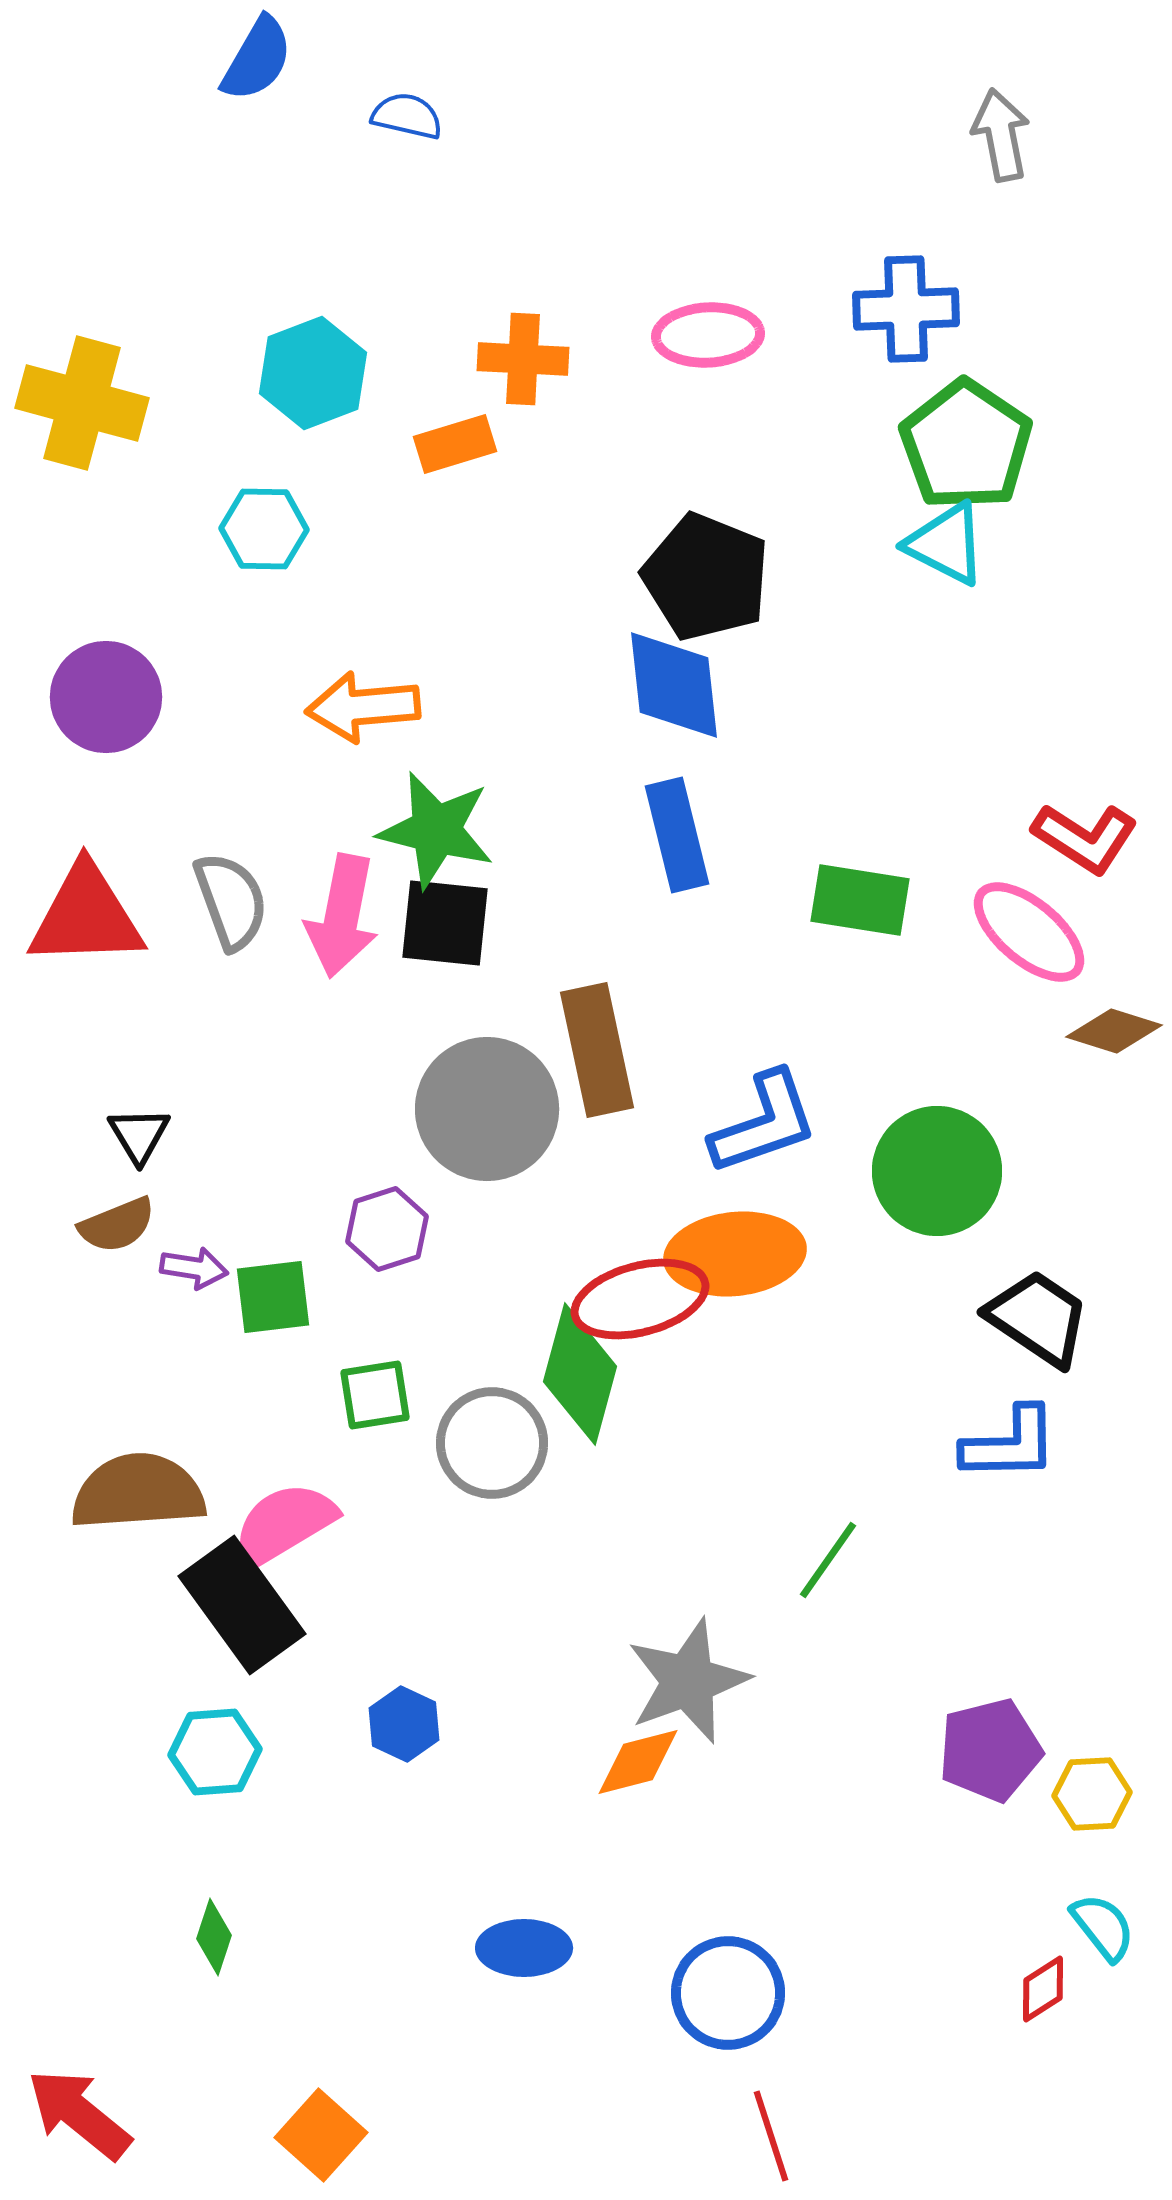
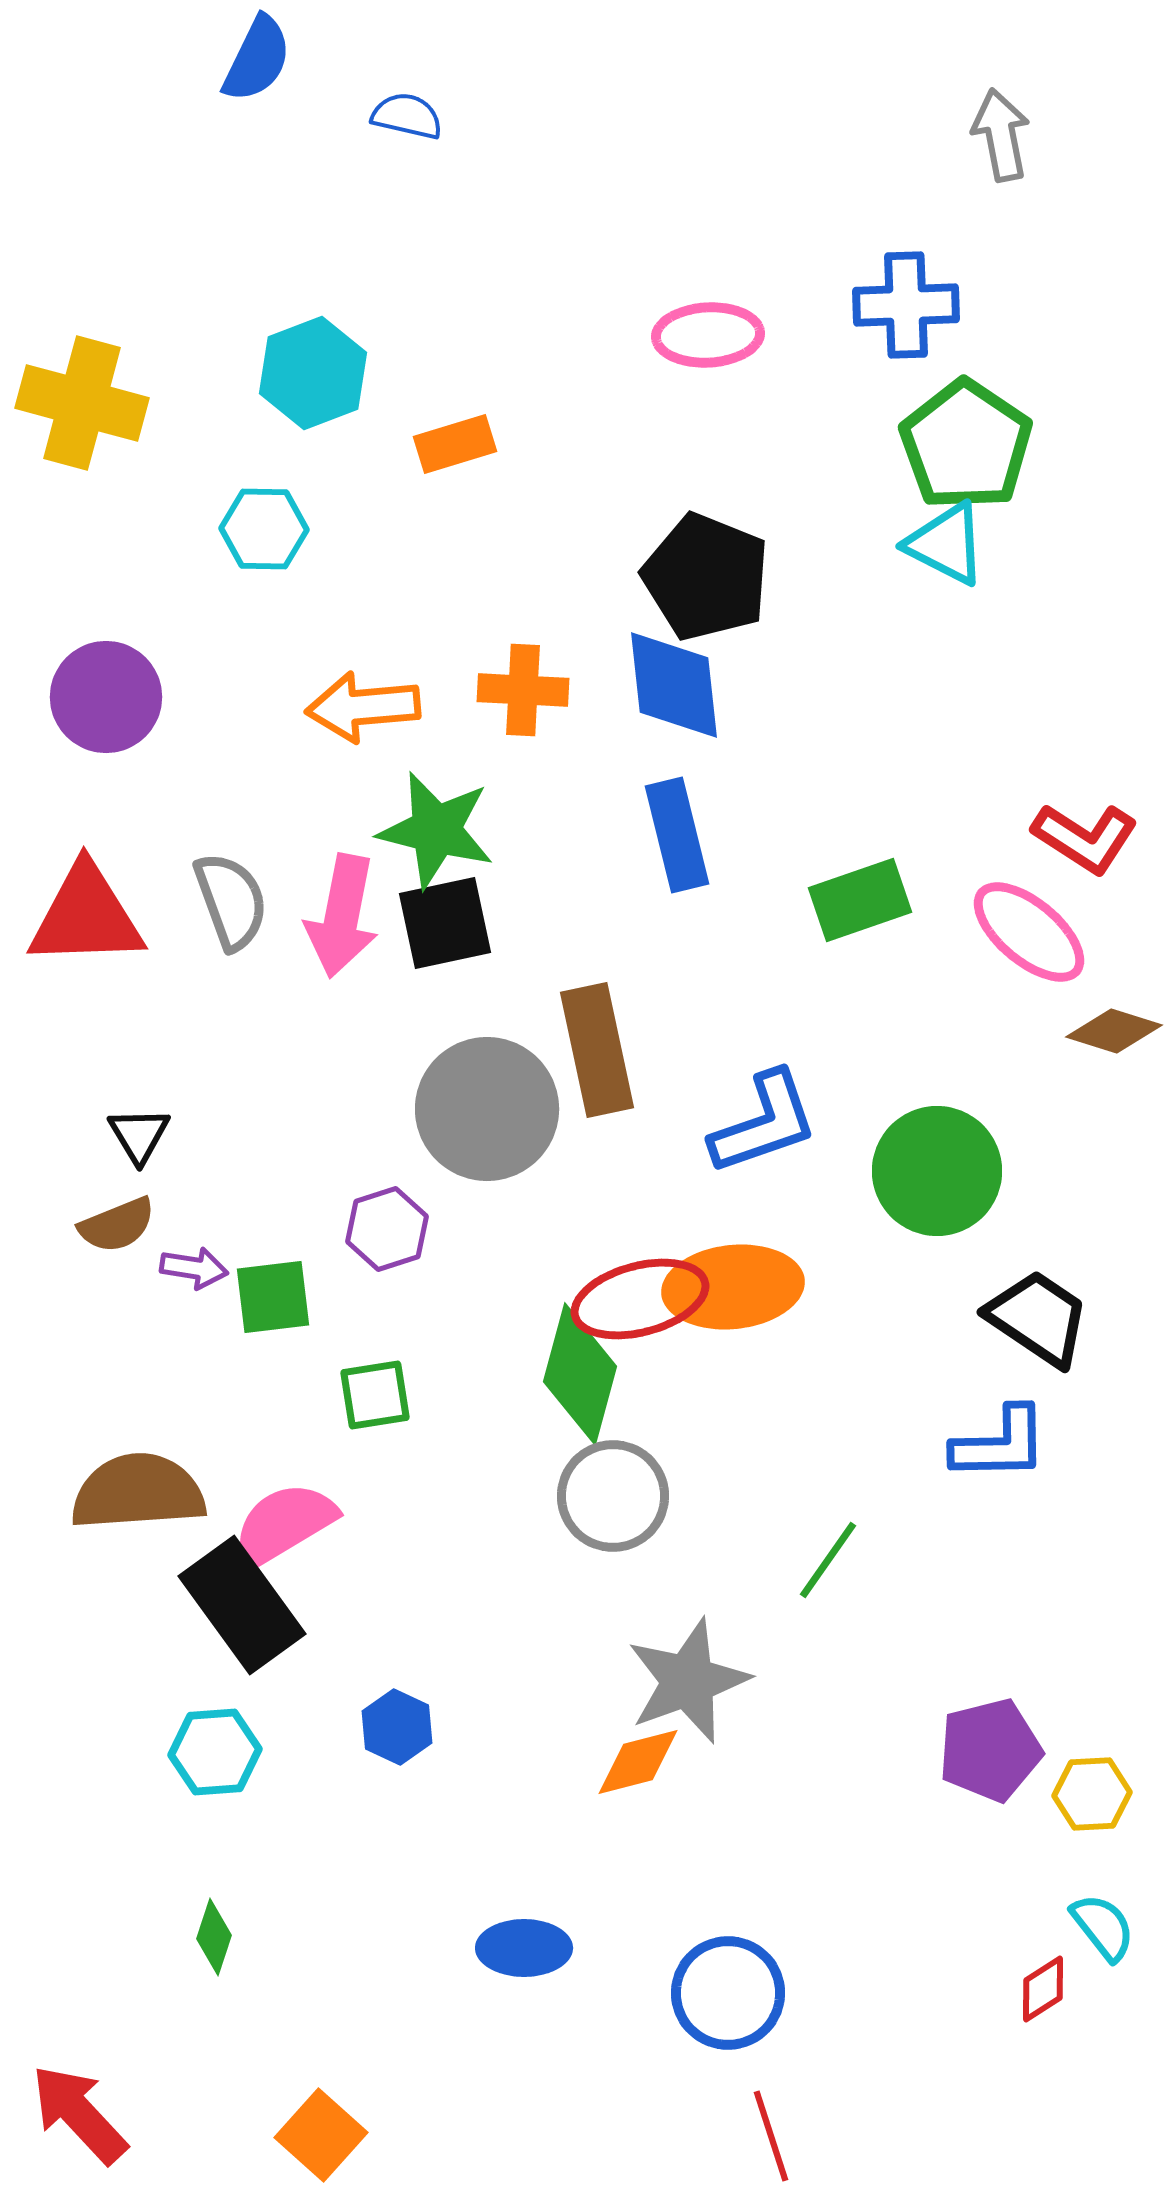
blue semicircle at (257, 59): rotated 4 degrees counterclockwise
blue cross at (906, 309): moved 4 px up
orange cross at (523, 359): moved 331 px down
green rectangle at (860, 900): rotated 28 degrees counterclockwise
black square at (445, 923): rotated 18 degrees counterclockwise
orange ellipse at (735, 1254): moved 2 px left, 33 px down
gray circle at (492, 1443): moved 121 px right, 53 px down
blue L-shape at (1010, 1444): moved 10 px left
blue hexagon at (404, 1724): moved 7 px left, 3 px down
red arrow at (79, 2114): rotated 8 degrees clockwise
